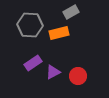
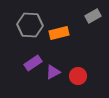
gray rectangle: moved 22 px right, 4 px down
